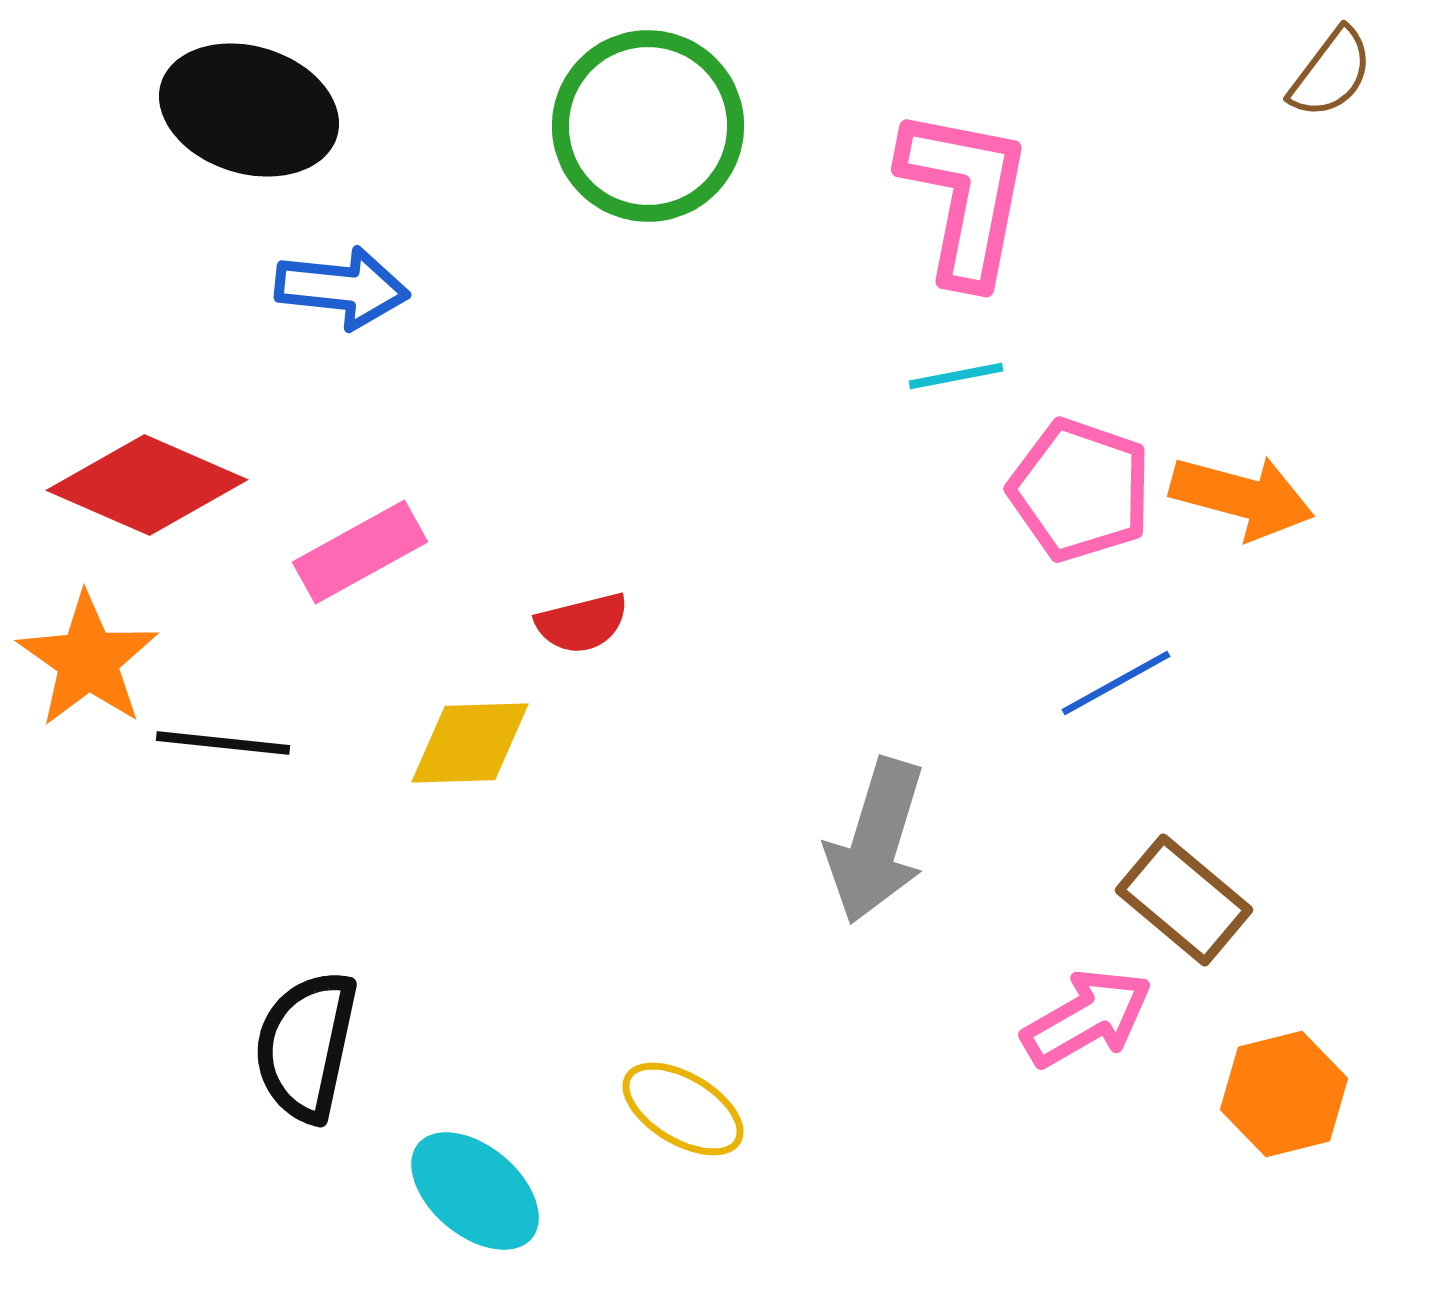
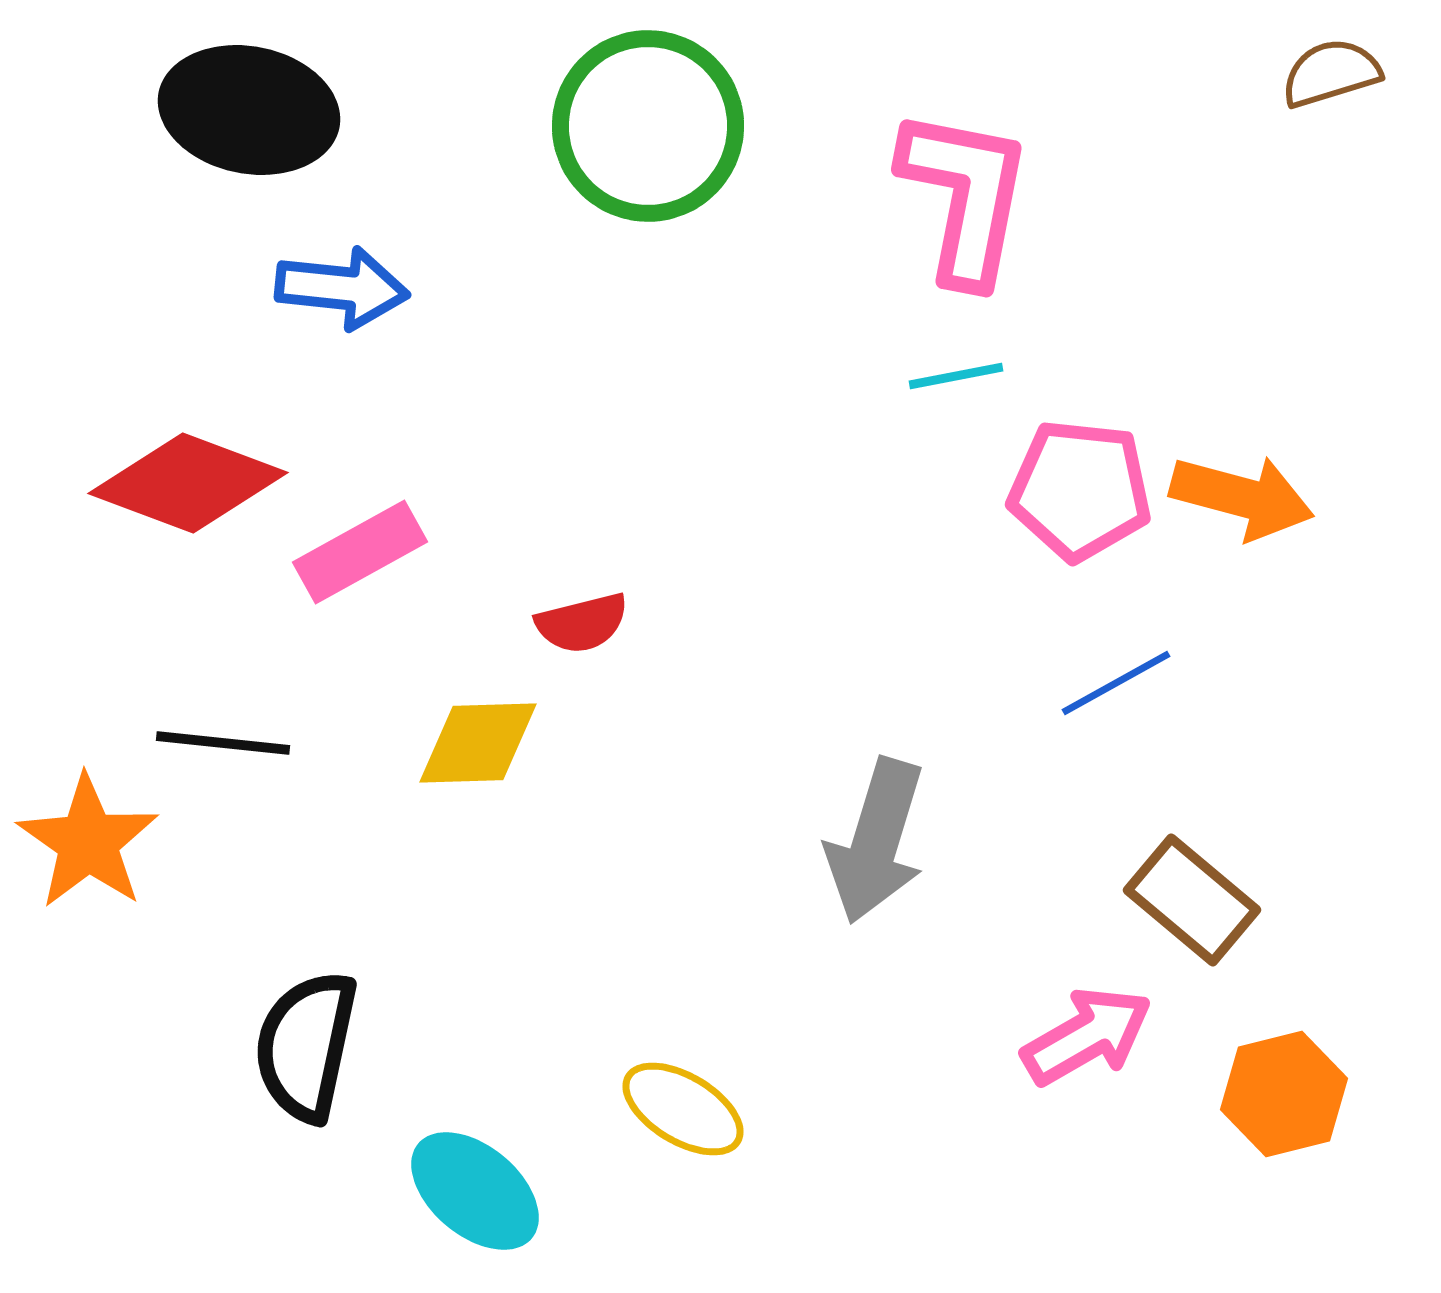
brown semicircle: rotated 144 degrees counterclockwise
black ellipse: rotated 6 degrees counterclockwise
red diamond: moved 41 px right, 2 px up; rotated 3 degrees counterclockwise
pink pentagon: rotated 13 degrees counterclockwise
orange star: moved 182 px down
yellow diamond: moved 8 px right
brown rectangle: moved 8 px right
pink arrow: moved 18 px down
